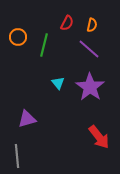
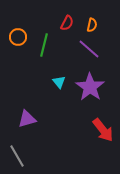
cyan triangle: moved 1 px right, 1 px up
red arrow: moved 4 px right, 7 px up
gray line: rotated 25 degrees counterclockwise
